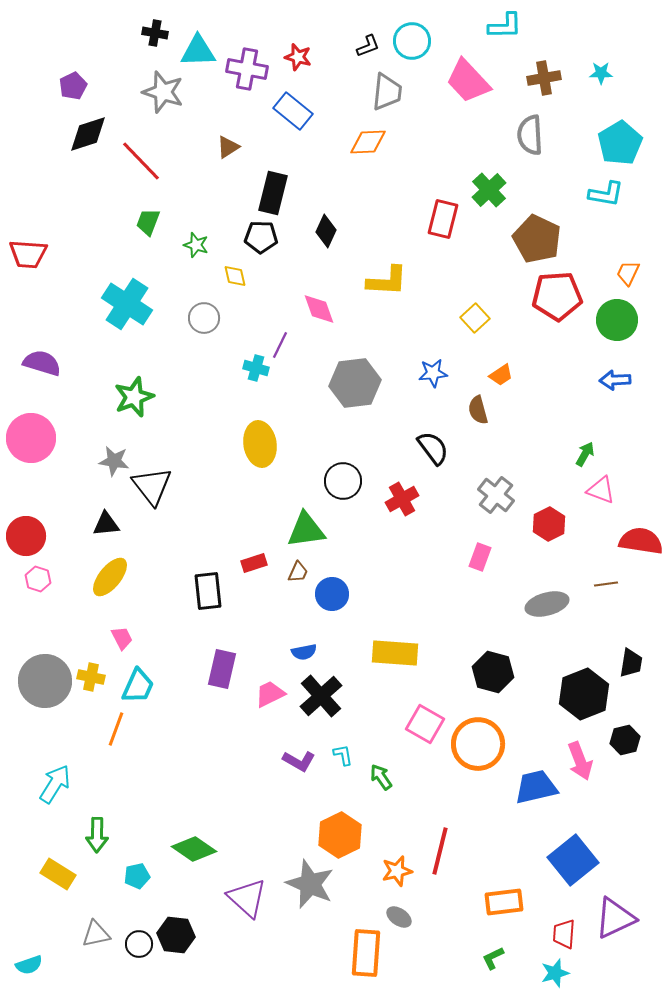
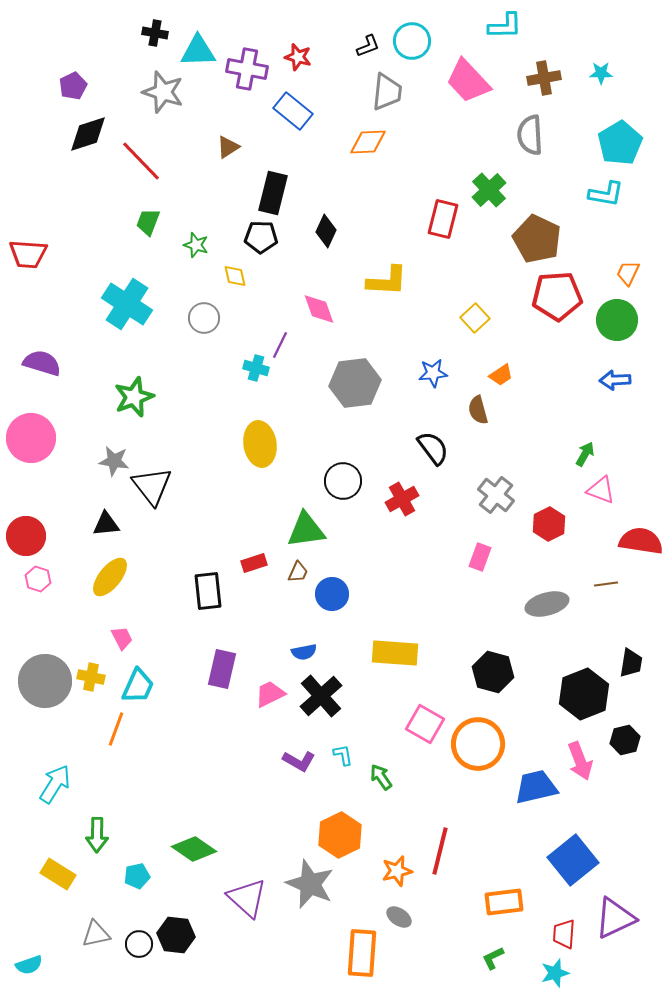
orange rectangle at (366, 953): moved 4 px left
